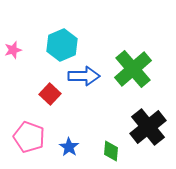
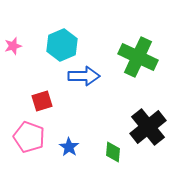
pink star: moved 4 px up
green cross: moved 5 px right, 12 px up; rotated 24 degrees counterclockwise
red square: moved 8 px left, 7 px down; rotated 30 degrees clockwise
green diamond: moved 2 px right, 1 px down
